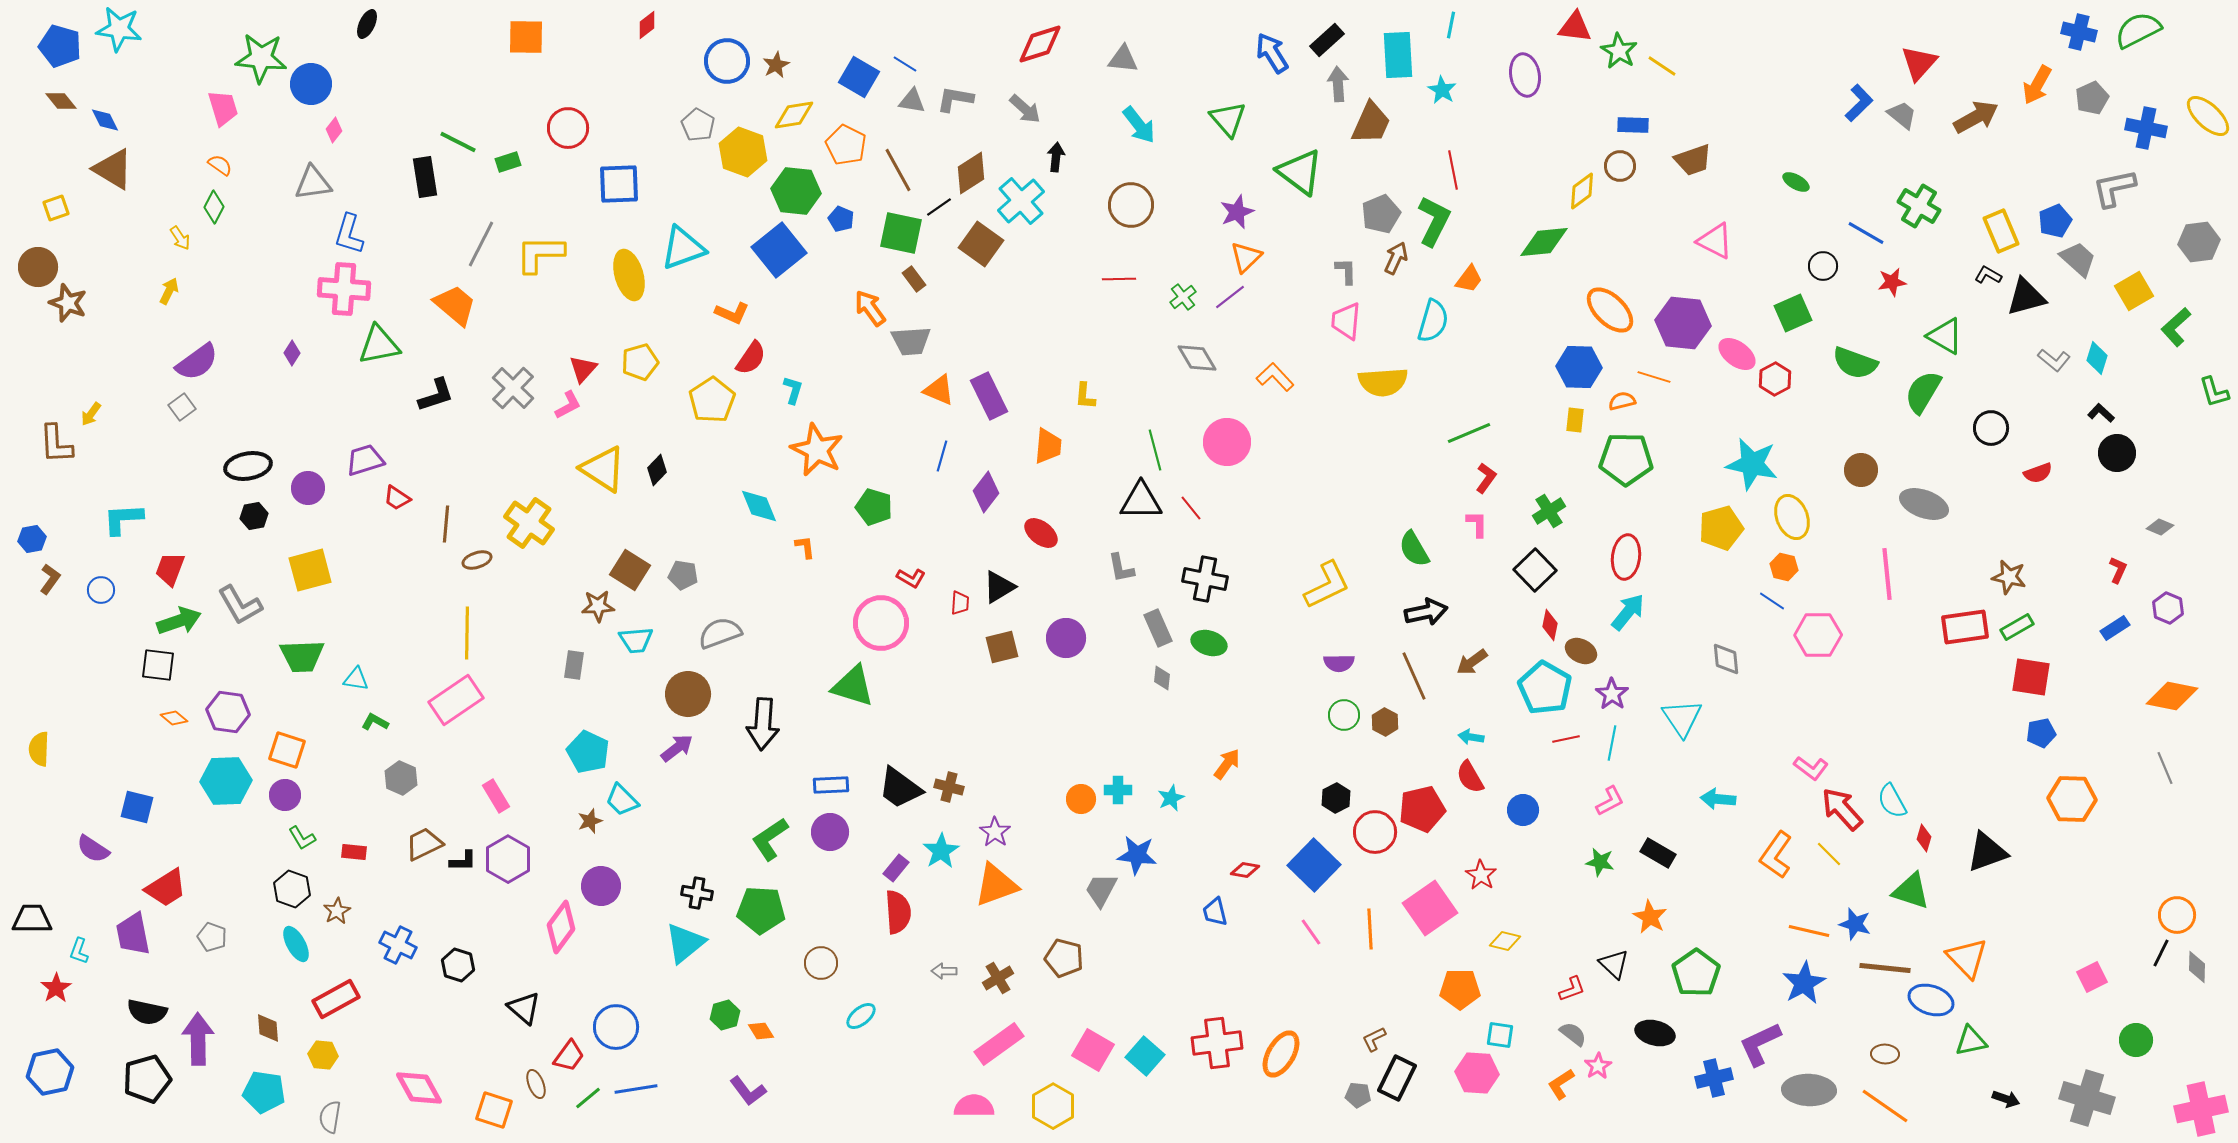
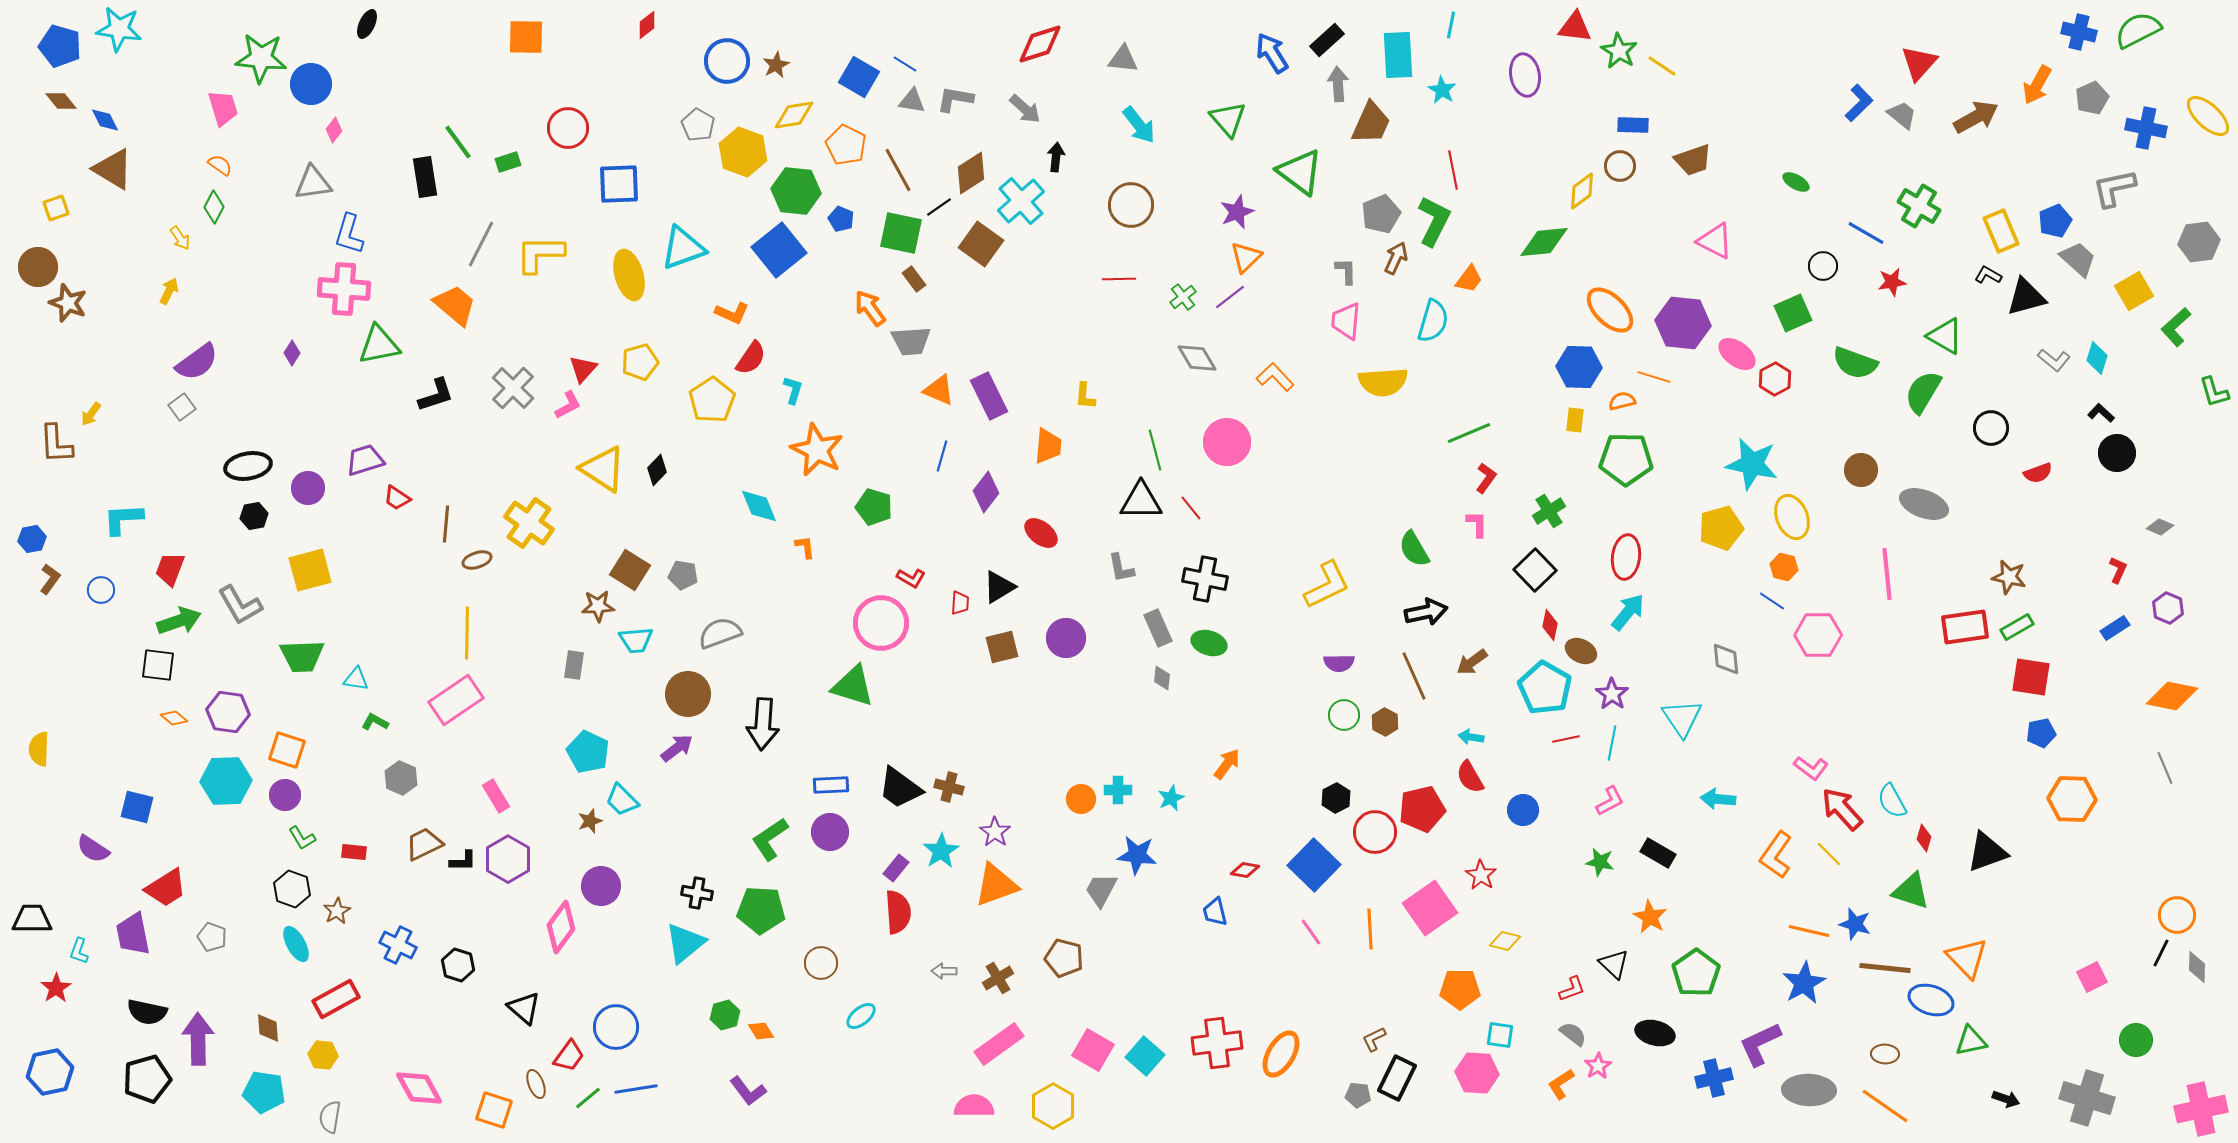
green line at (458, 142): rotated 27 degrees clockwise
